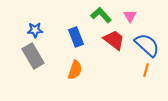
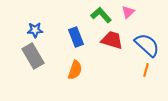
pink triangle: moved 2 px left, 4 px up; rotated 16 degrees clockwise
red trapezoid: moved 2 px left; rotated 20 degrees counterclockwise
